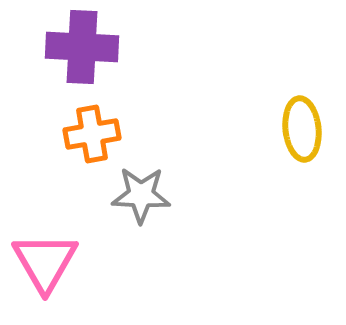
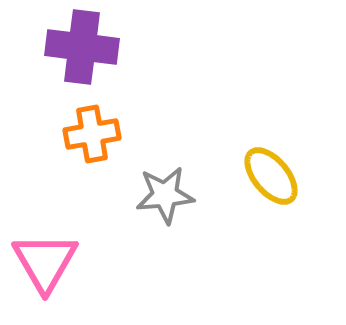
purple cross: rotated 4 degrees clockwise
yellow ellipse: moved 31 px left, 47 px down; rotated 34 degrees counterclockwise
gray star: moved 24 px right; rotated 8 degrees counterclockwise
